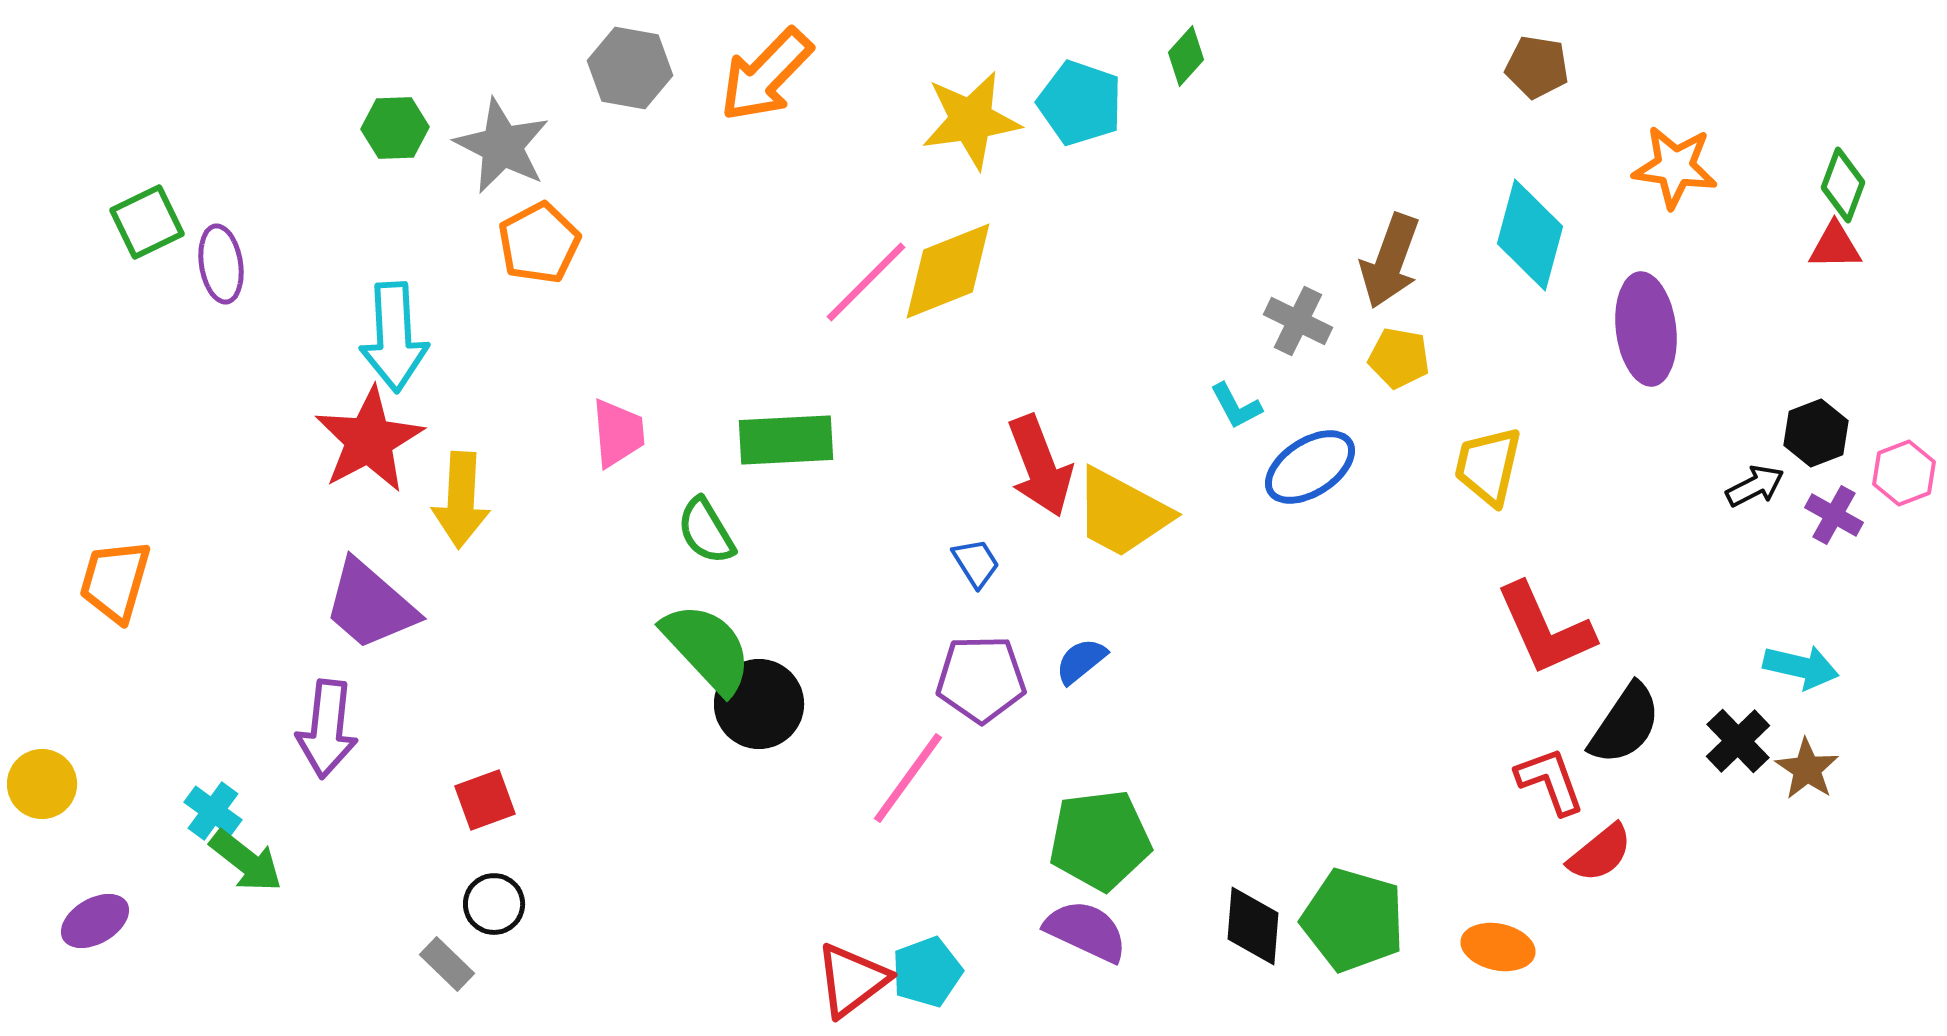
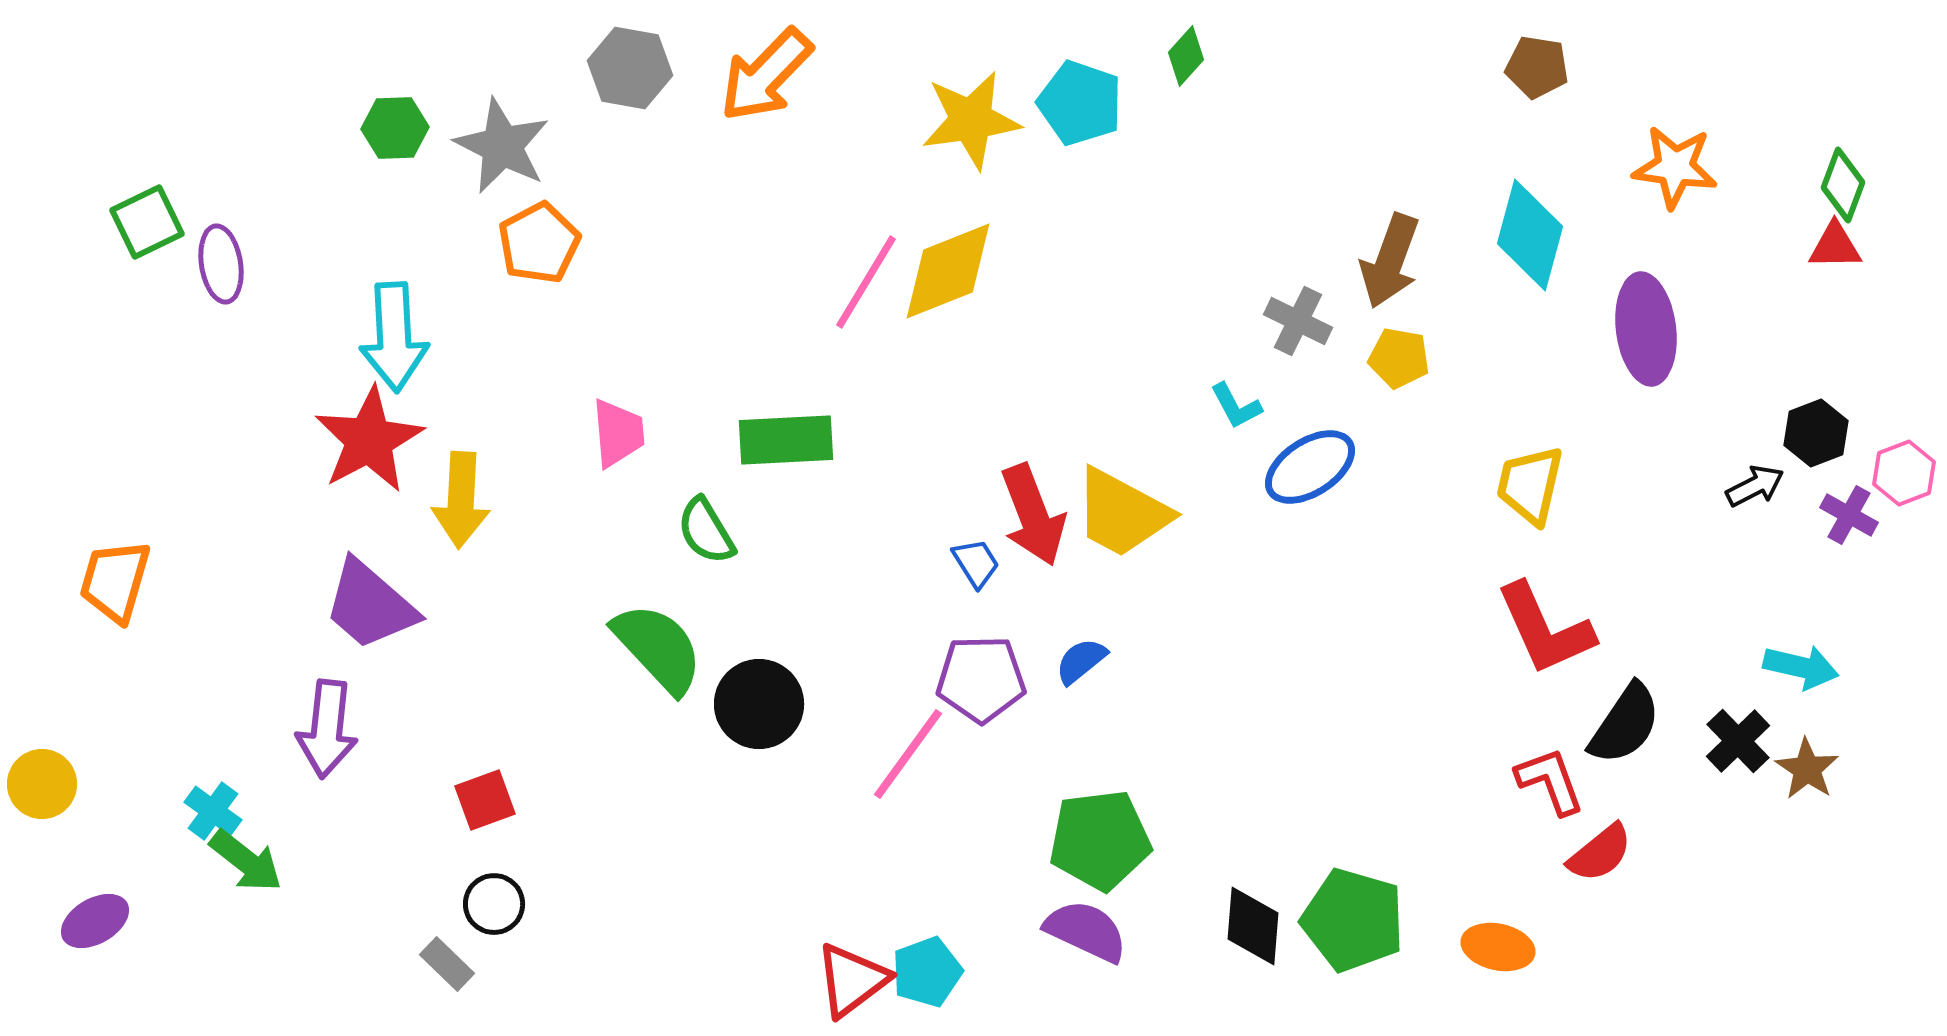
pink line at (866, 282): rotated 14 degrees counterclockwise
red arrow at (1040, 466): moved 7 px left, 49 px down
yellow trapezoid at (1488, 466): moved 42 px right, 19 px down
purple cross at (1834, 515): moved 15 px right
green semicircle at (707, 648): moved 49 px left
pink line at (908, 778): moved 24 px up
